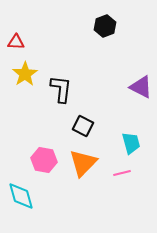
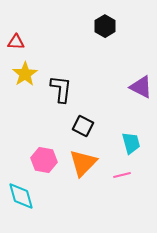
black hexagon: rotated 10 degrees counterclockwise
pink line: moved 2 px down
